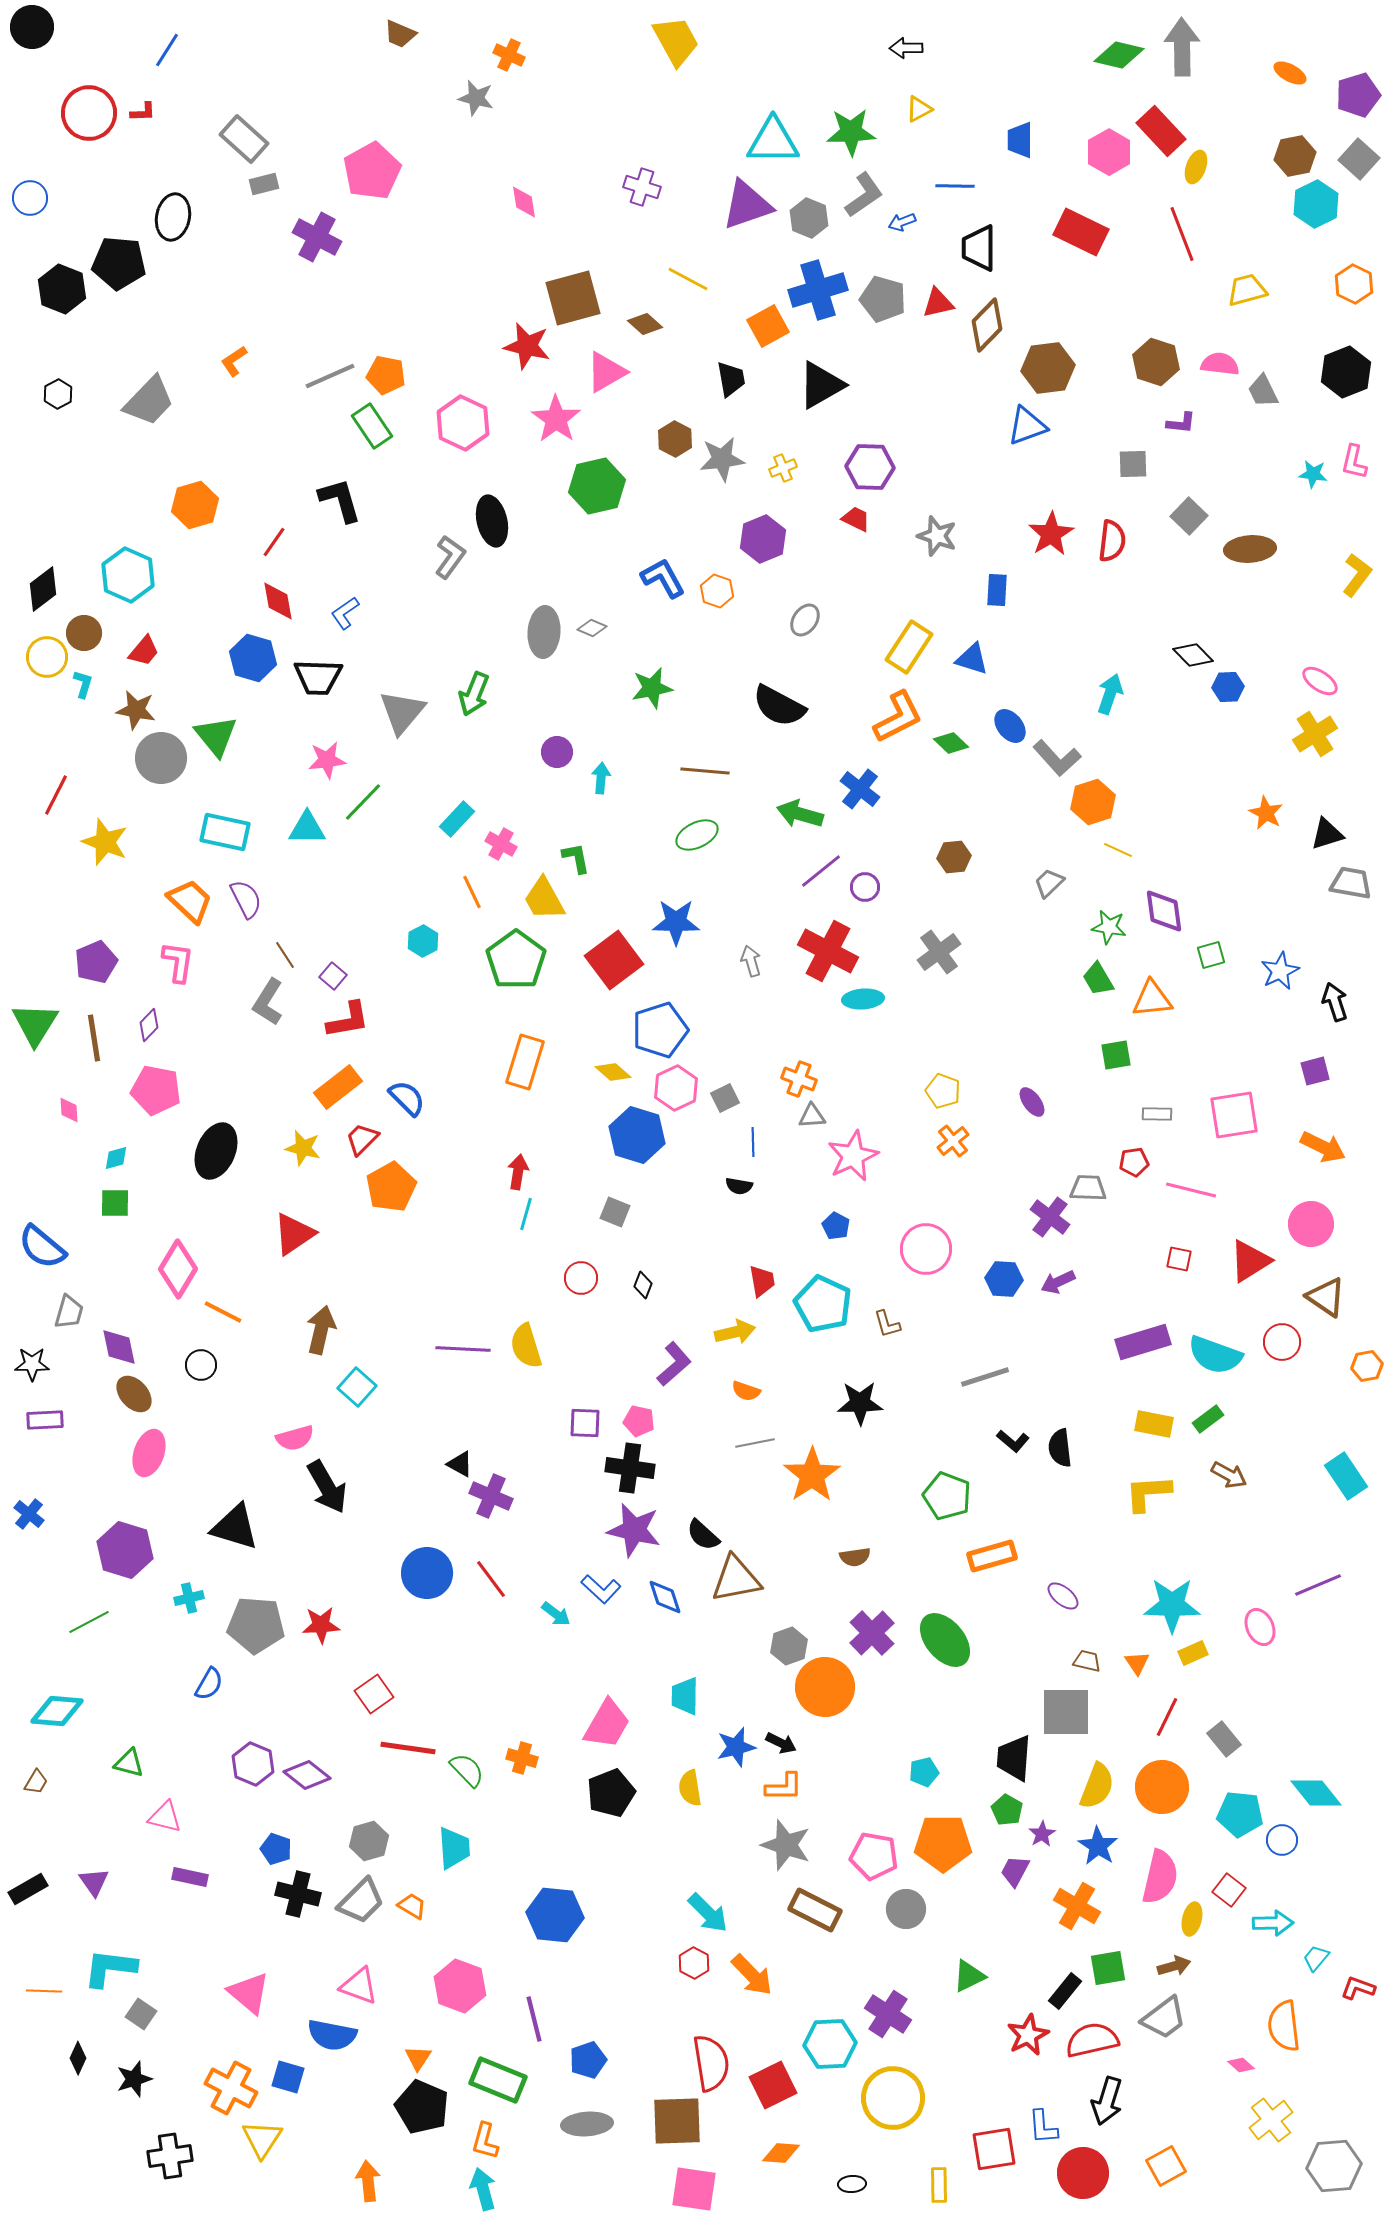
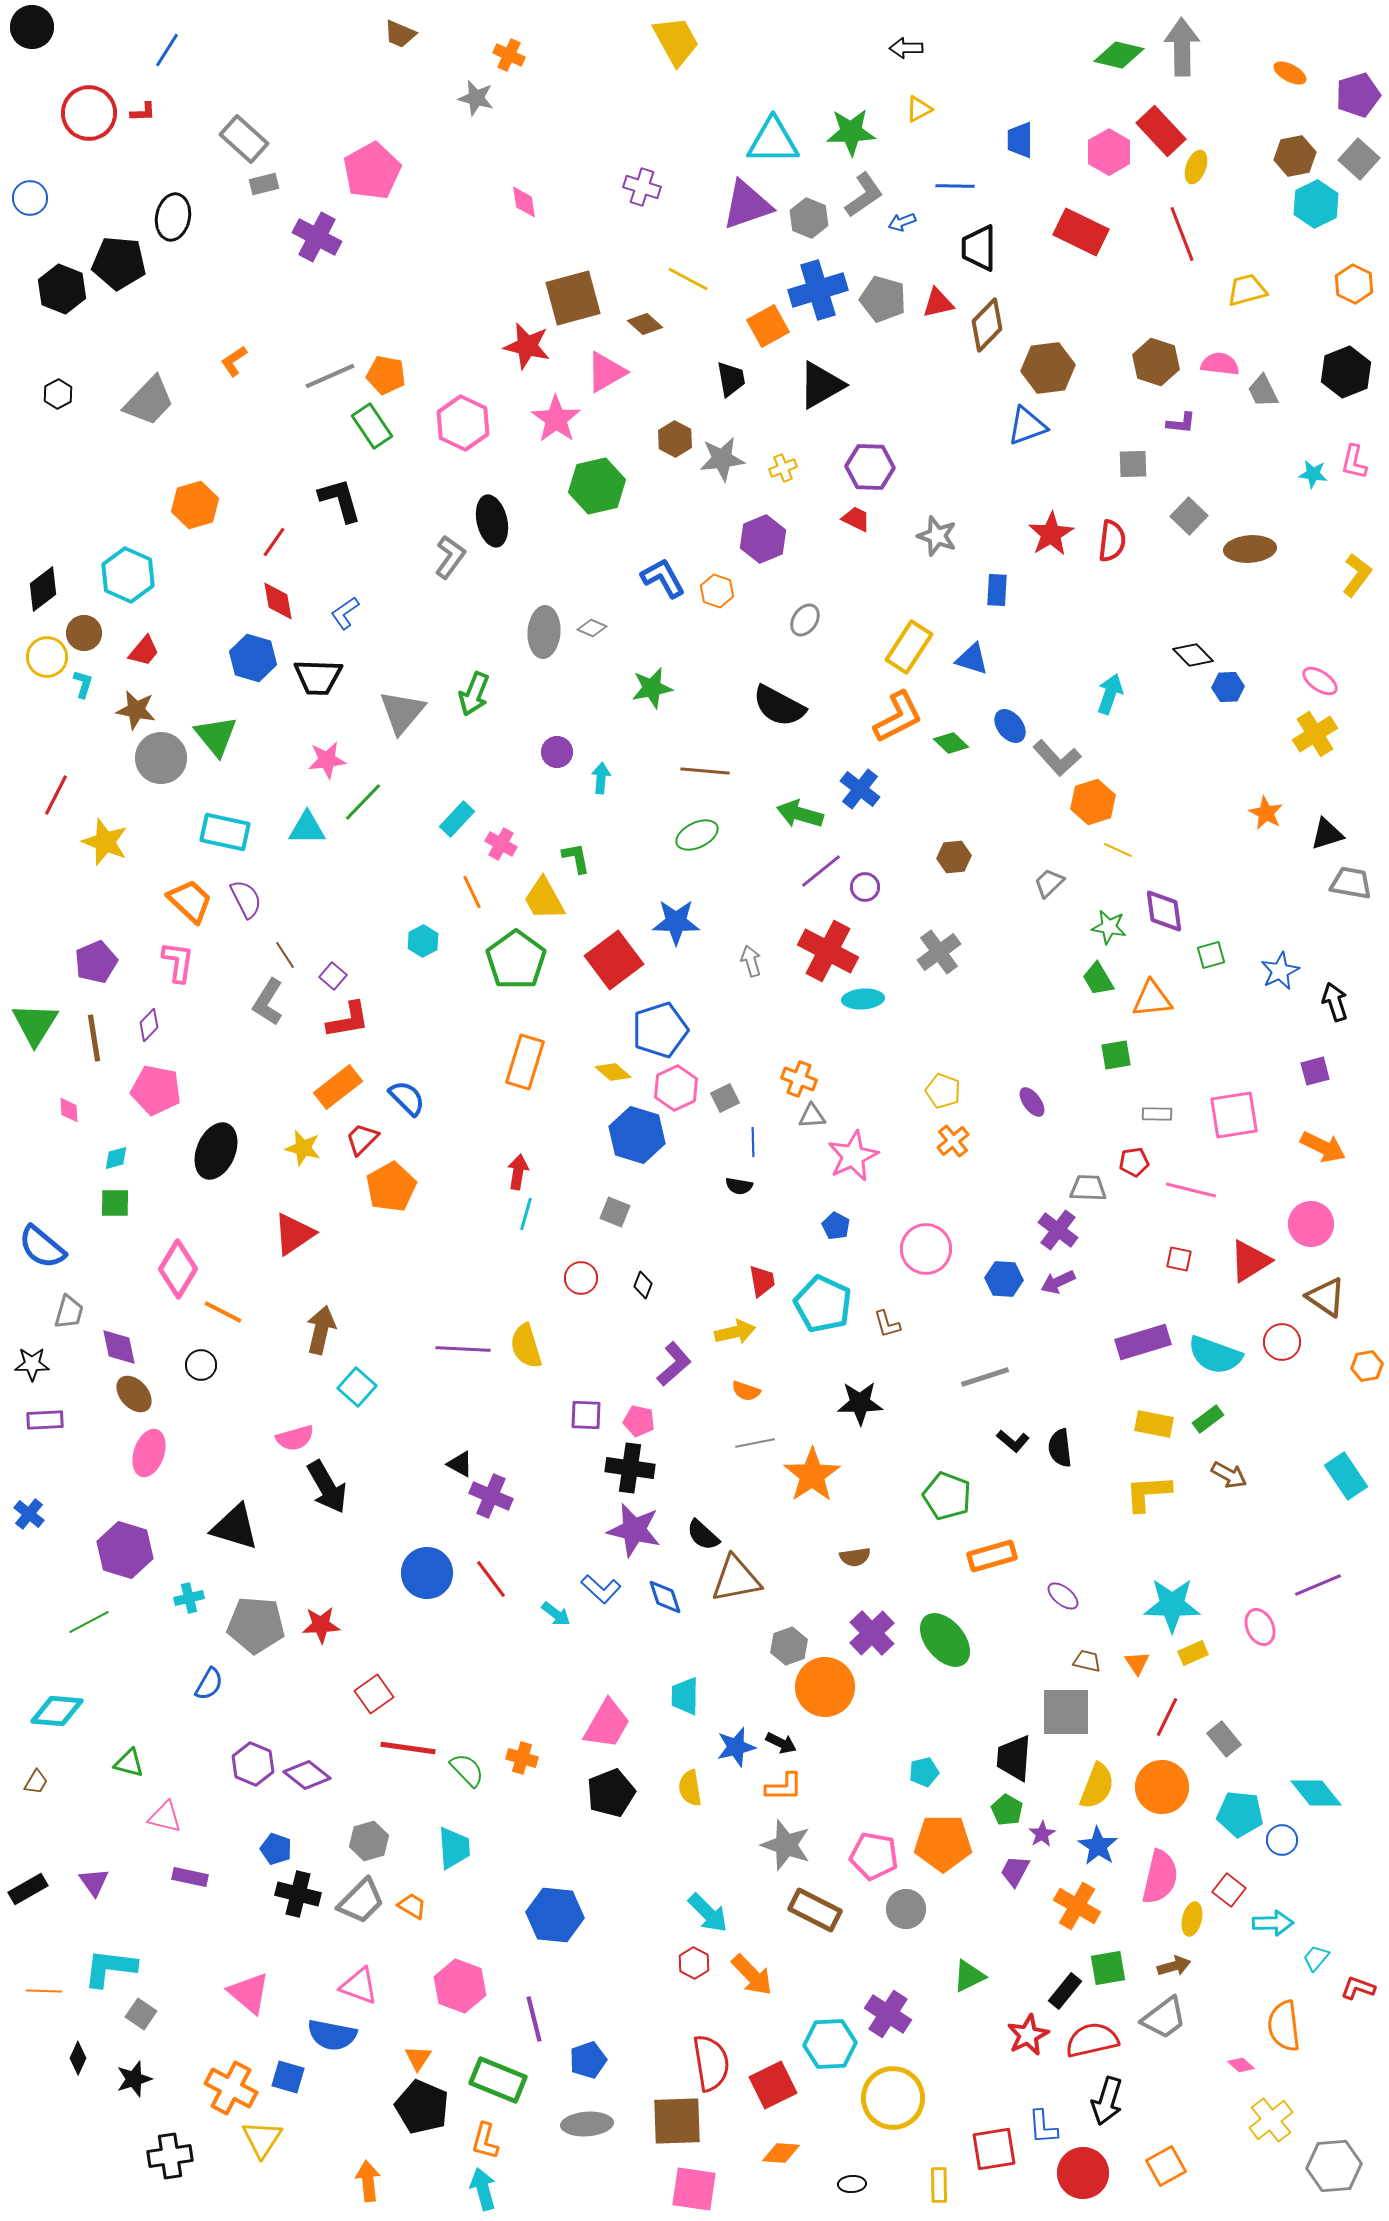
purple cross at (1050, 1217): moved 8 px right, 13 px down
purple square at (585, 1423): moved 1 px right, 8 px up
